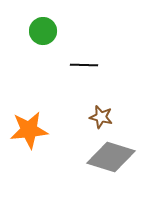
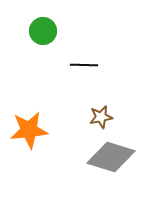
brown star: rotated 25 degrees counterclockwise
